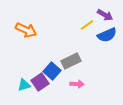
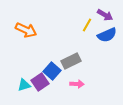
yellow line: rotated 24 degrees counterclockwise
